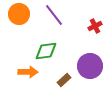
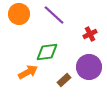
purple line: rotated 10 degrees counterclockwise
red cross: moved 5 px left, 8 px down
green diamond: moved 1 px right, 1 px down
purple circle: moved 1 px left, 1 px down
orange arrow: rotated 30 degrees counterclockwise
